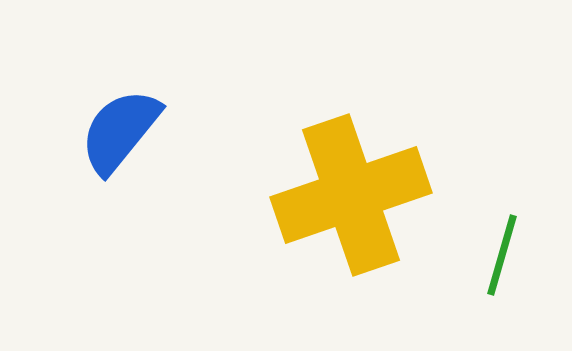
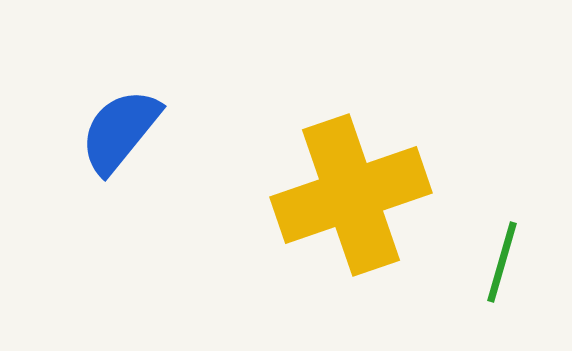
green line: moved 7 px down
